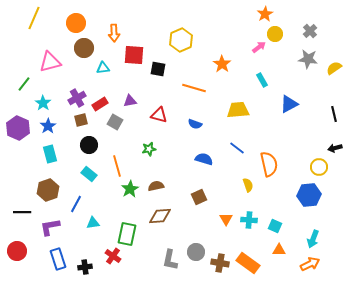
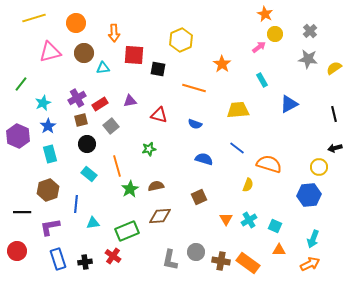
orange star at (265, 14): rotated 14 degrees counterclockwise
yellow line at (34, 18): rotated 50 degrees clockwise
brown circle at (84, 48): moved 5 px down
pink triangle at (50, 62): moved 10 px up
green line at (24, 84): moved 3 px left
cyan star at (43, 103): rotated 14 degrees clockwise
gray square at (115, 122): moved 4 px left, 4 px down; rotated 21 degrees clockwise
purple hexagon at (18, 128): moved 8 px down
black circle at (89, 145): moved 2 px left, 1 px up
orange semicircle at (269, 164): rotated 60 degrees counterclockwise
yellow semicircle at (248, 185): rotated 40 degrees clockwise
blue line at (76, 204): rotated 24 degrees counterclockwise
cyan cross at (249, 220): rotated 35 degrees counterclockwise
green rectangle at (127, 234): moved 3 px up; rotated 55 degrees clockwise
brown cross at (220, 263): moved 1 px right, 2 px up
black cross at (85, 267): moved 5 px up
